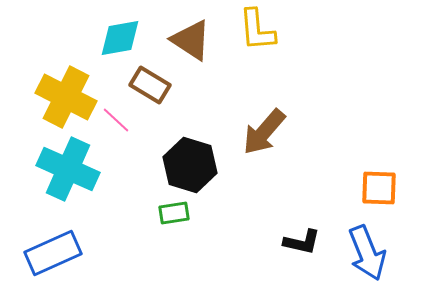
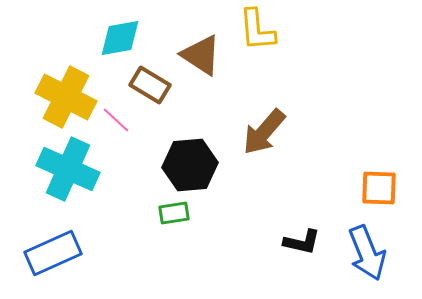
brown triangle: moved 10 px right, 15 px down
black hexagon: rotated 22 degrees counterclockwise
